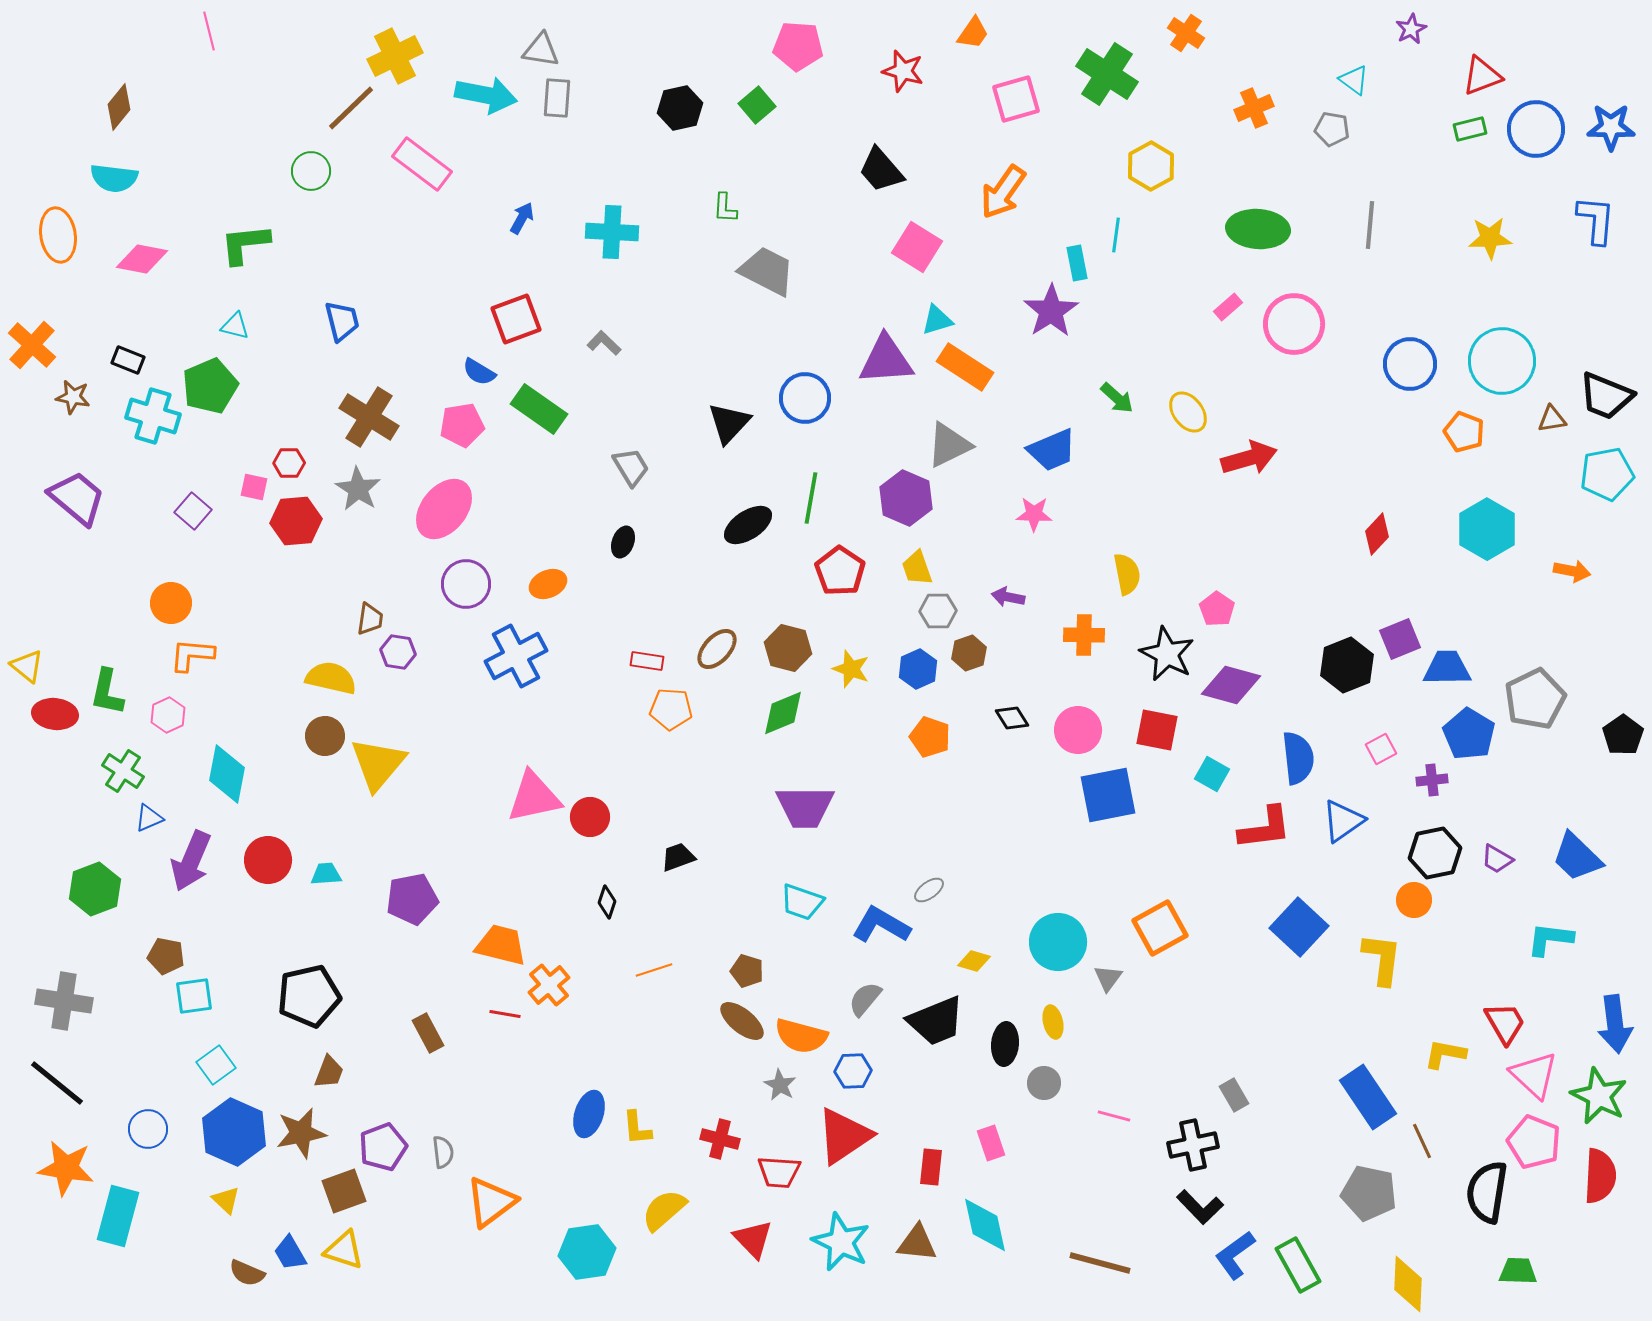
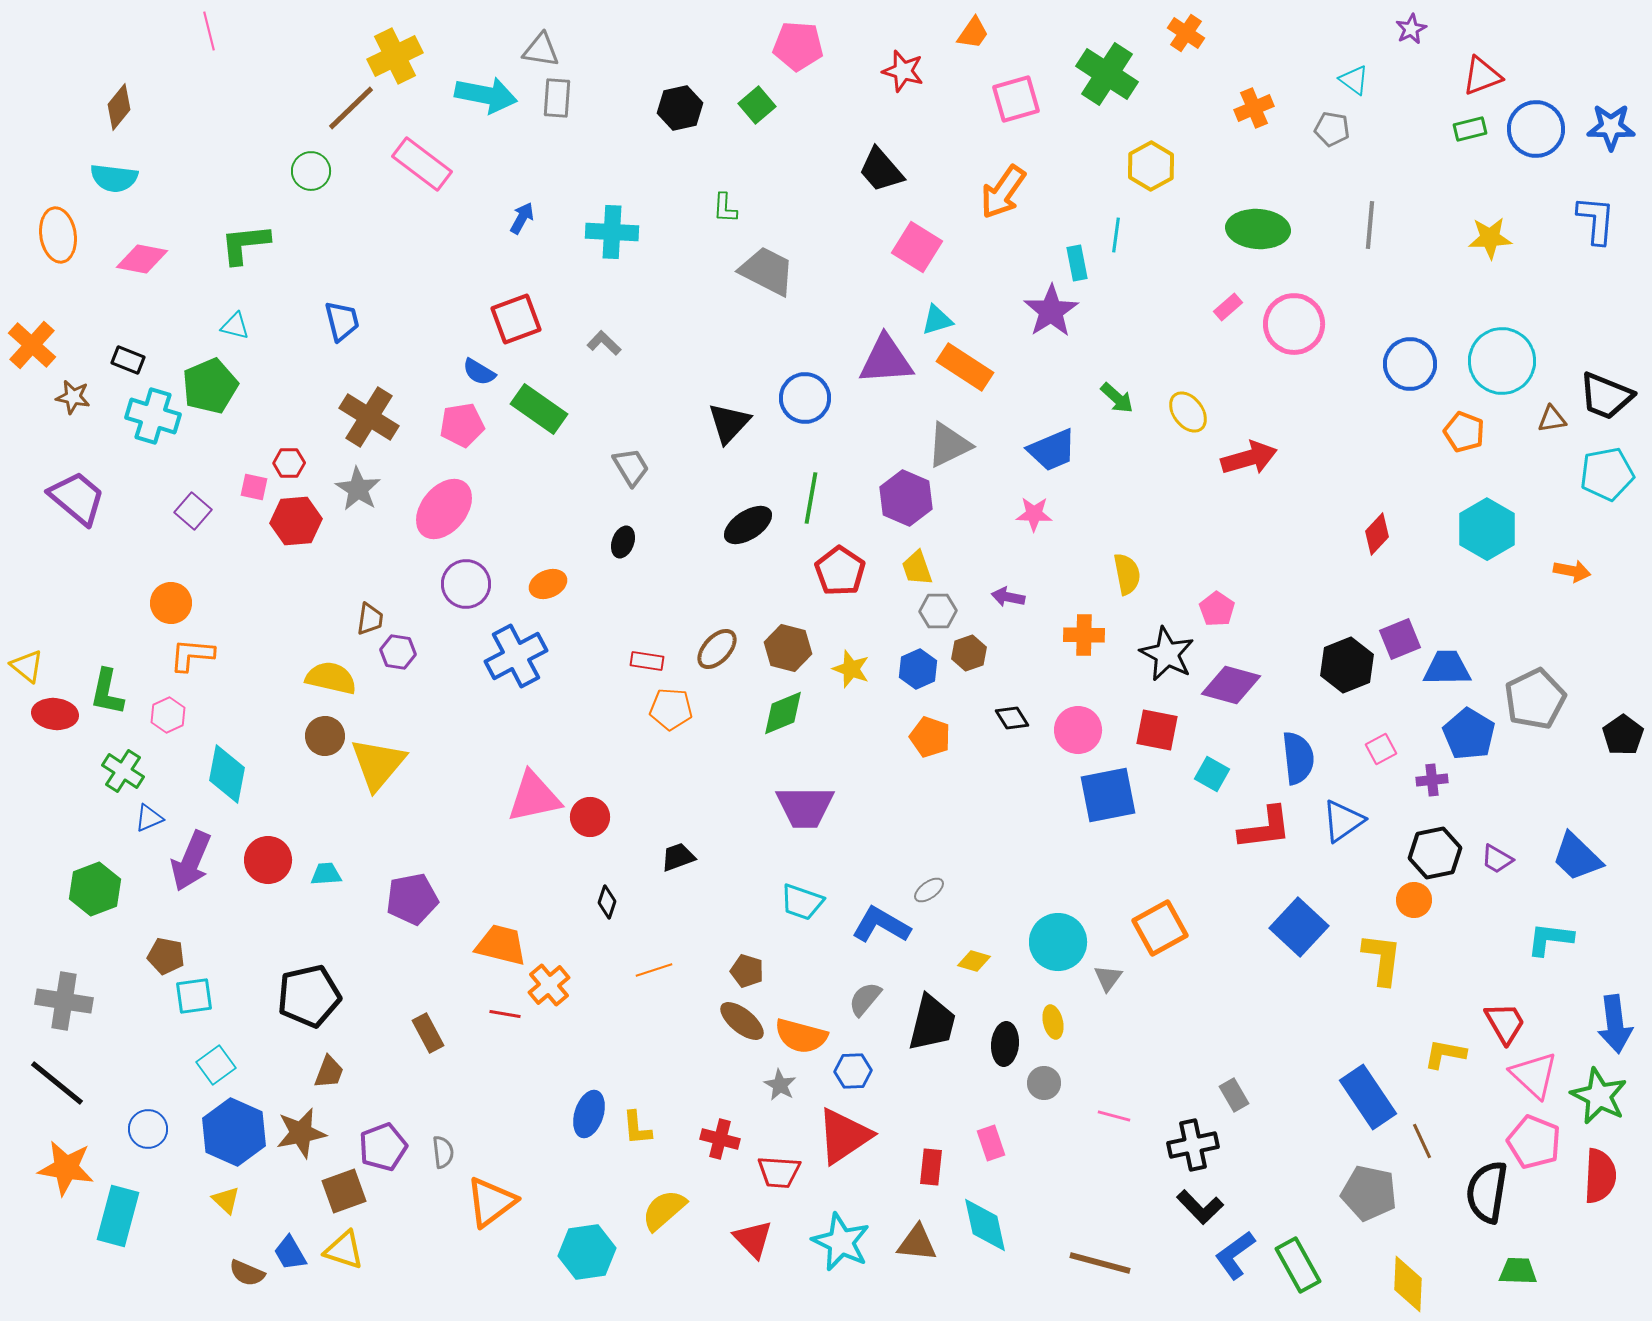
black trapezoid at (936, 1021): moved 4 px left, 2 px down; rotated 54 degrees counterclockwise
